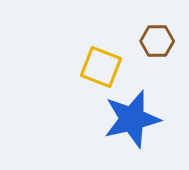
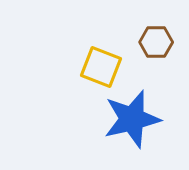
brown hexagon: moved 1 px left, 1 px down
